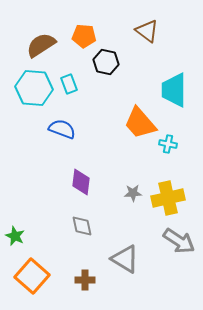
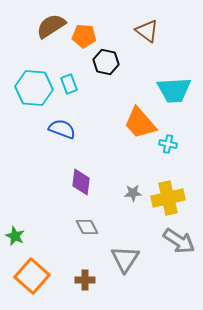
brown semicircle: moved 10 px right, 19 px up
cyan trapezoid: rotated 93 degrees counterclockwise
gray diamond: moved 5 px right, 1 px down; rotated 15 degrees counterclockwise
gray triangle: rotated 32 degrees clockwise
